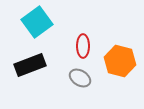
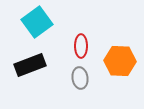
red ellipse: moved 2 px left
orange hexagon: rotated 12 degrees counterclockwise
gray ellipse: rotated 50 degrees clockwise
